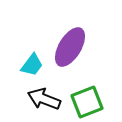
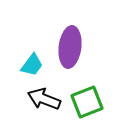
purple ellipse: rotated 24 degrees counterclockwise
